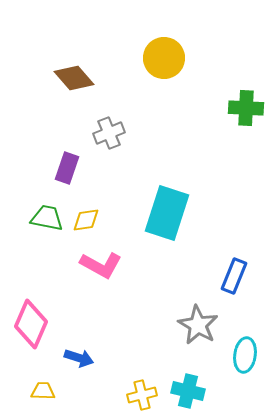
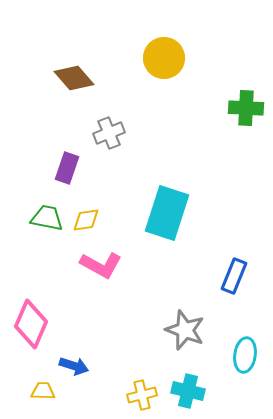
gray star: moved 13 px left, 5 px down; rotated 9 degrees counterclockwise
blue arrow: moved 5 px left, 8 px down
